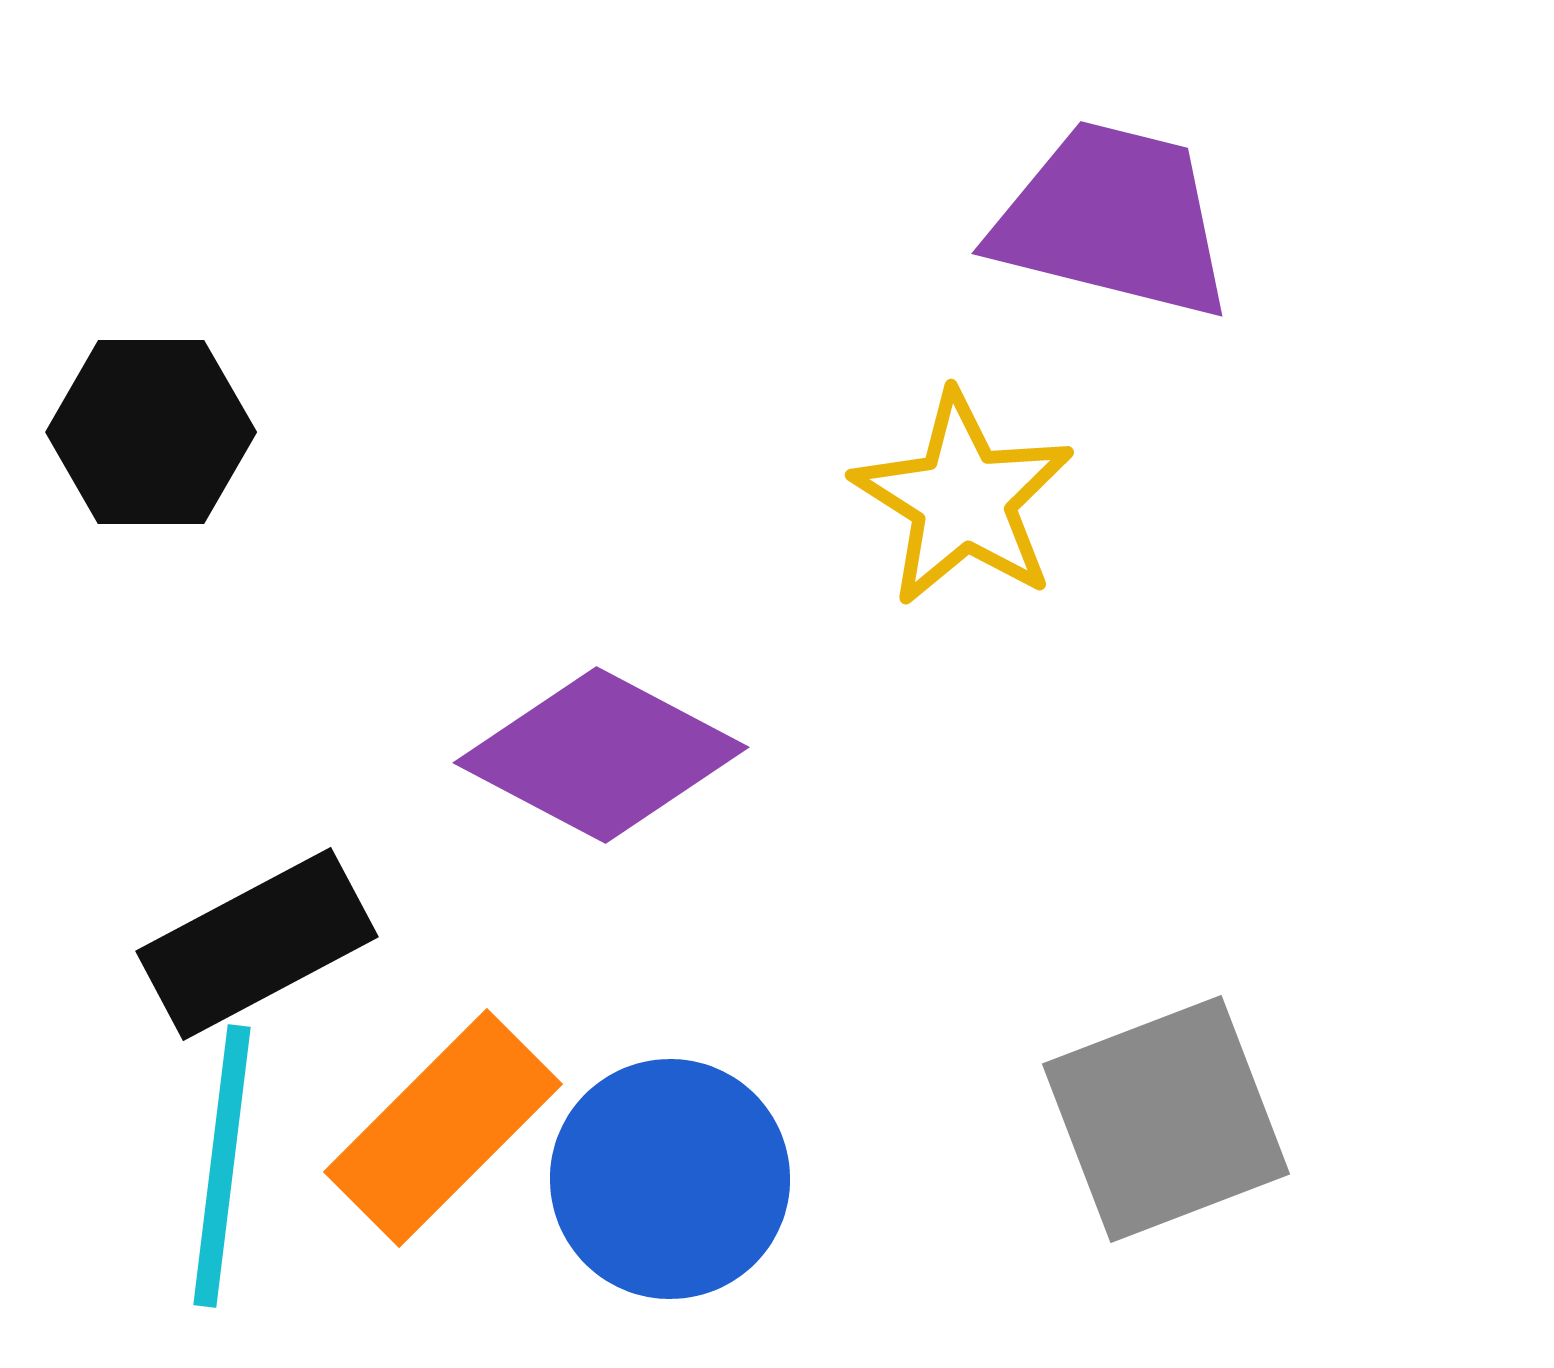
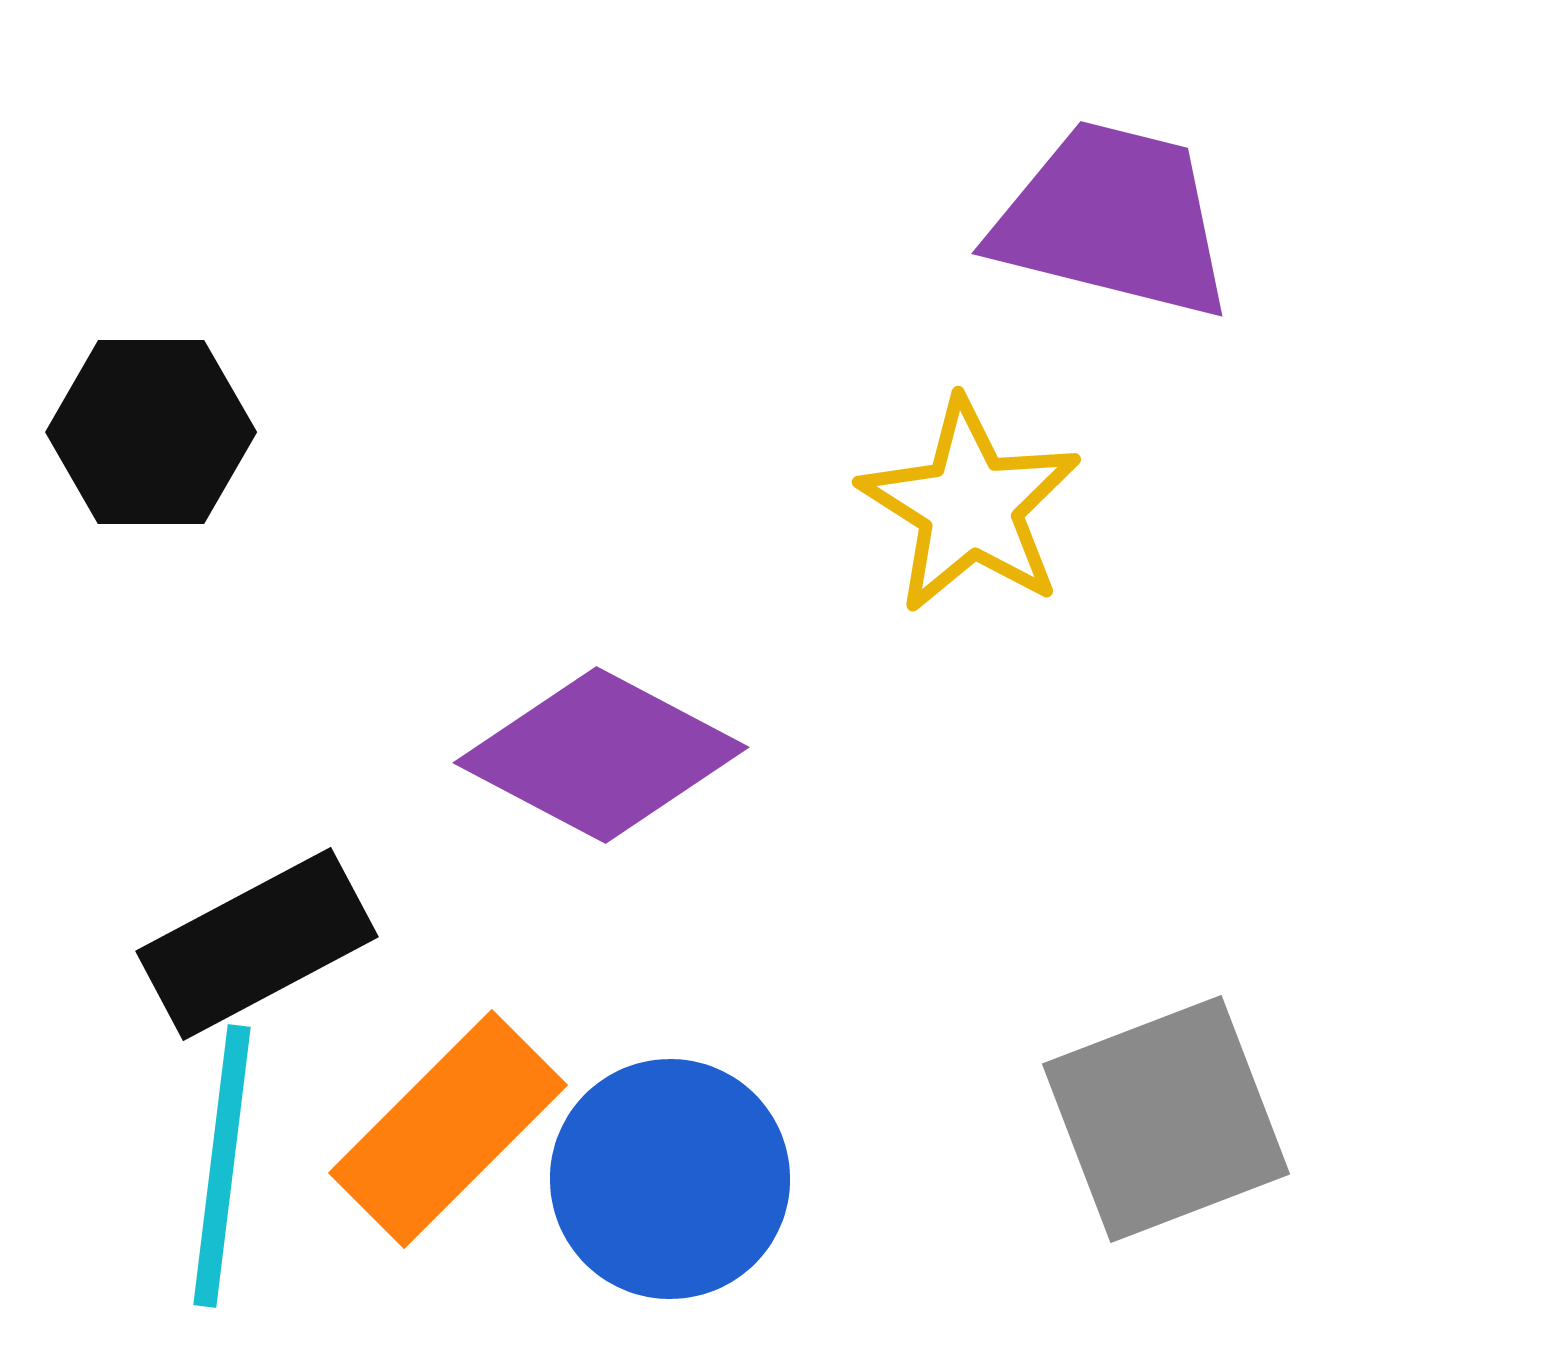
yellow star: moved 7 px right, 7 px down
orange rectangle: moved 5 px right, 1 px down
